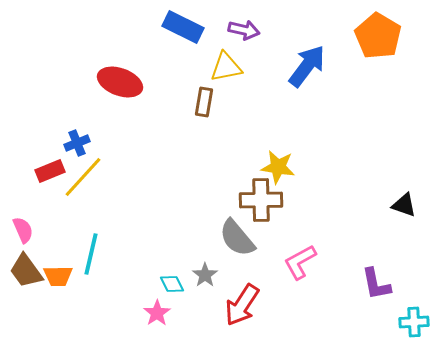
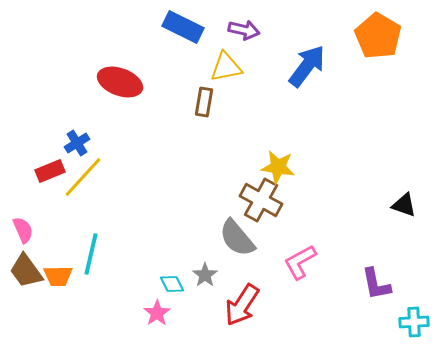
blue cross: rotated 10 degrees counterclockwise
brown cross: rotated 30 degrees clockwise
